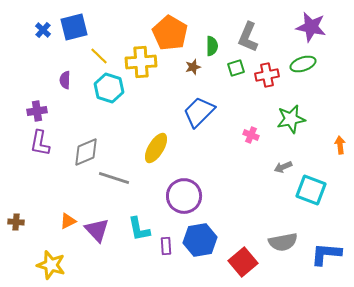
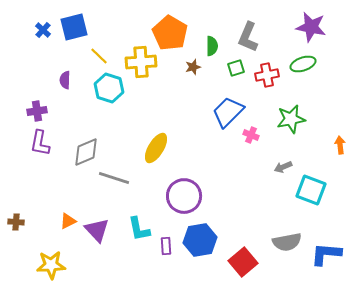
blue trapezoid: moved 29 px right
gray semicircle: moved 4 px right
yellow star: rotated 20 degrees counterclockwise
